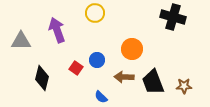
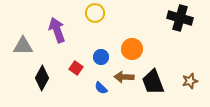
black cross: moved 7 px right, 1 px down
gray triangle: moved 2 px right, 5 px down
blue circle: moved 4 px right, 3 px up
black diamond: rotated 15 degrees clockwise
brown star: moved 6 px right, 5 px up; rotated 14 degrees counterclockwise
blue semicircle: moved 9 px up
